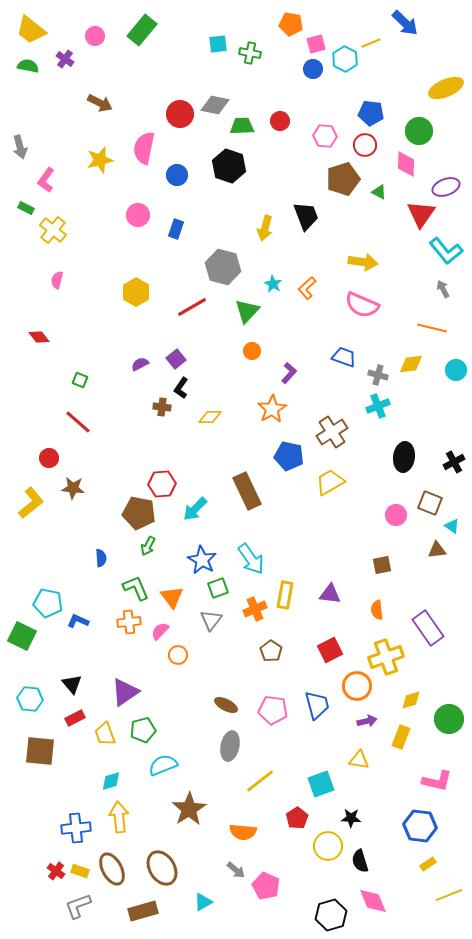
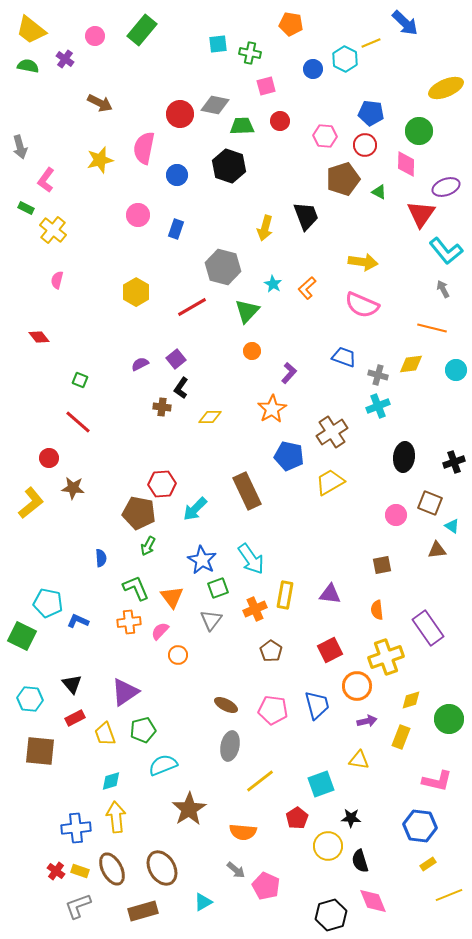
pink square at (316, 44): moved 50 px left, 42 px down
black cross at (454, 462): rotated 10 degrees clockwise
yellow arrow at (119, 817): moved 3 px left
